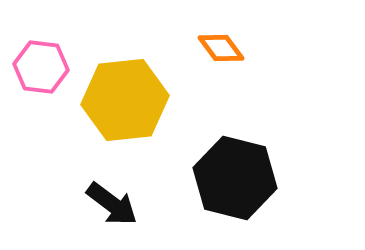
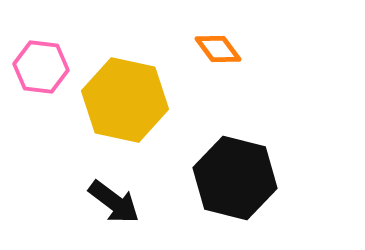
orange diamond: moved 3 px left, 1 px down
yellow hexagon: rotated 18 degrees clockwise
black arrow: moved 2 px right, 2 px up
